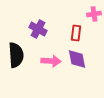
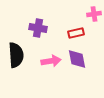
purple cross: moved 1 px up; rotated 18 degrees counterclockwise
red rectangle: rotated 70 degrees clockwise
pink arrow: rotated 12 degrees counterclockwise
